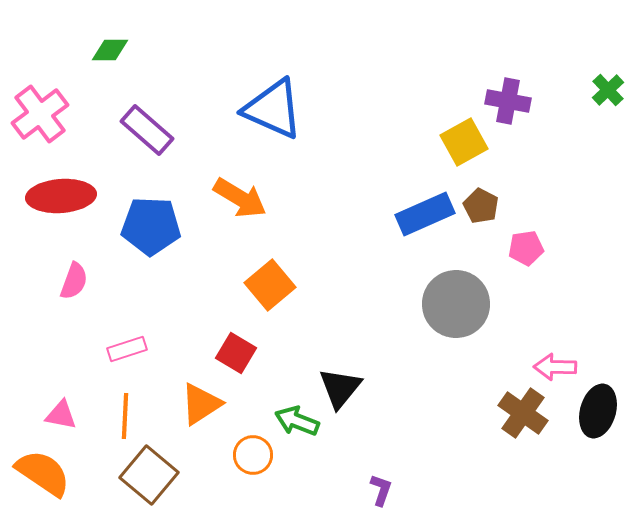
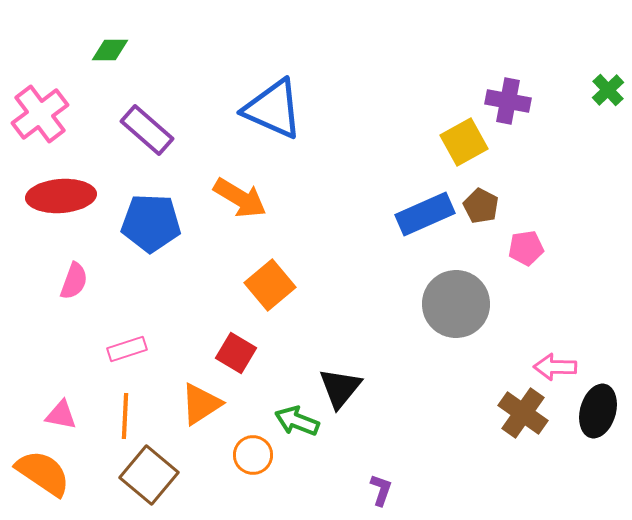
blue pentagon: moved 3 px up
